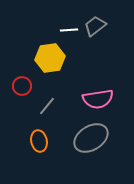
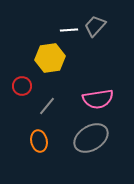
gray trapezoid: rotated 10 degrees counterclockwise
